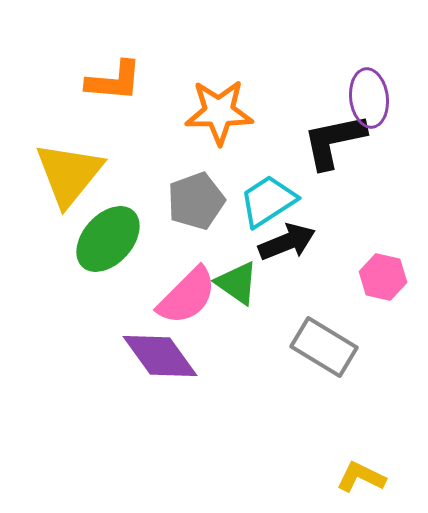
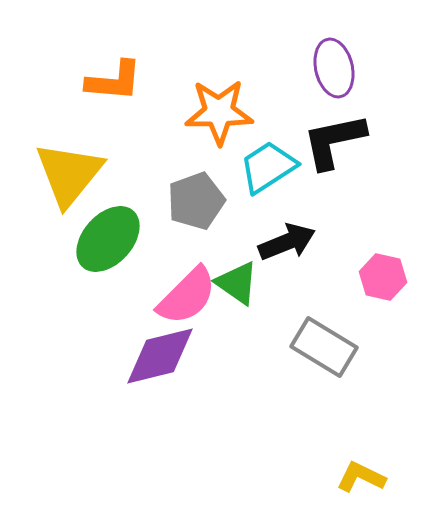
purple ellipse: moved 35 px left, 30 px up; rotated 6 degrees counterclockwise
cyan trapezoid: moved 34 px up
purple diamond: rotated 68 degrees counterclockwise
